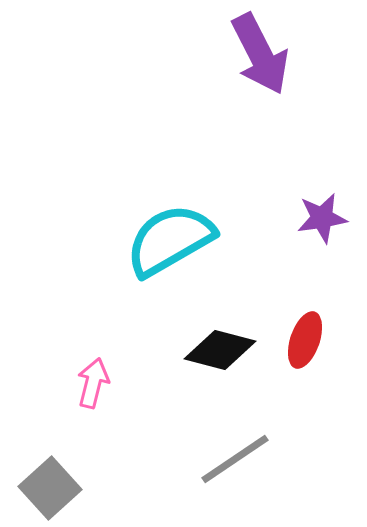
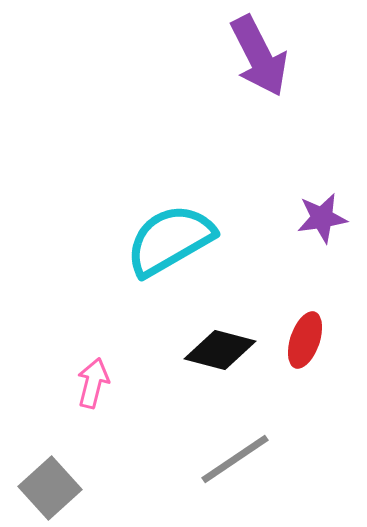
purple arrow: moved 1 px left, 2 px down
